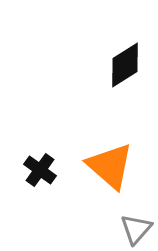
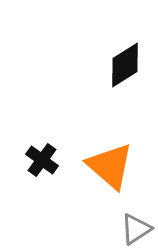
black cross: moved 2 px right, 10 px up
gray triangle: rotated 16 degrees clockwise
